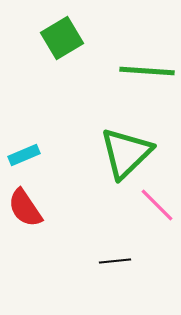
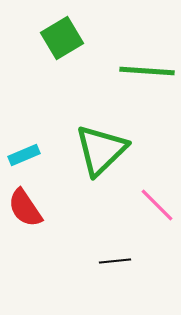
green triangle: moved 25 px left, 3 px up
